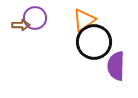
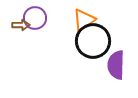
black circle: moved 1 px left, 1 px up
purple semicircle: moved 1 px up
